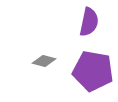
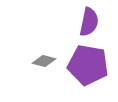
purple pentagon: moved 5 px left, 6 px up
